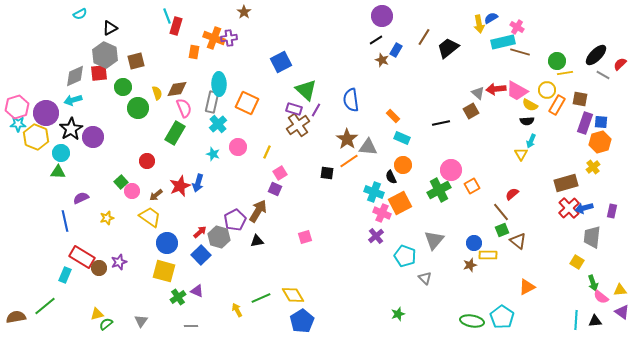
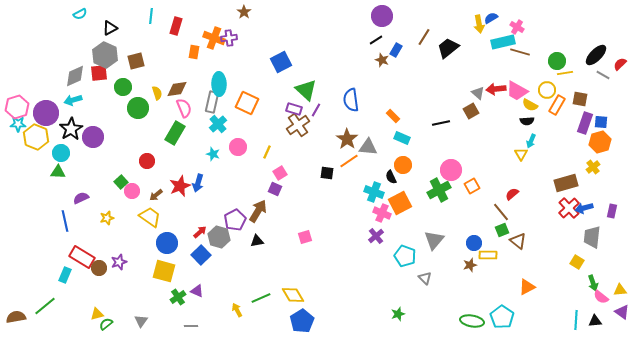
cyan line at (167, 16): moved 16 px left; rotated 28 degrees clockwise
